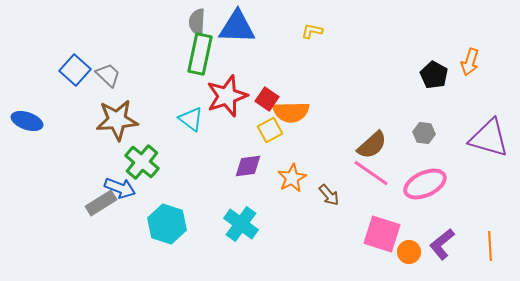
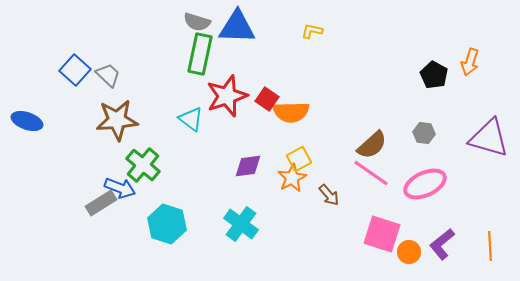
gray semicircle: rotated 76 degrees counterclockwise
yellow square: moved 29 px right, 29 px down
green cross: moved 1 px right, 3 px down
